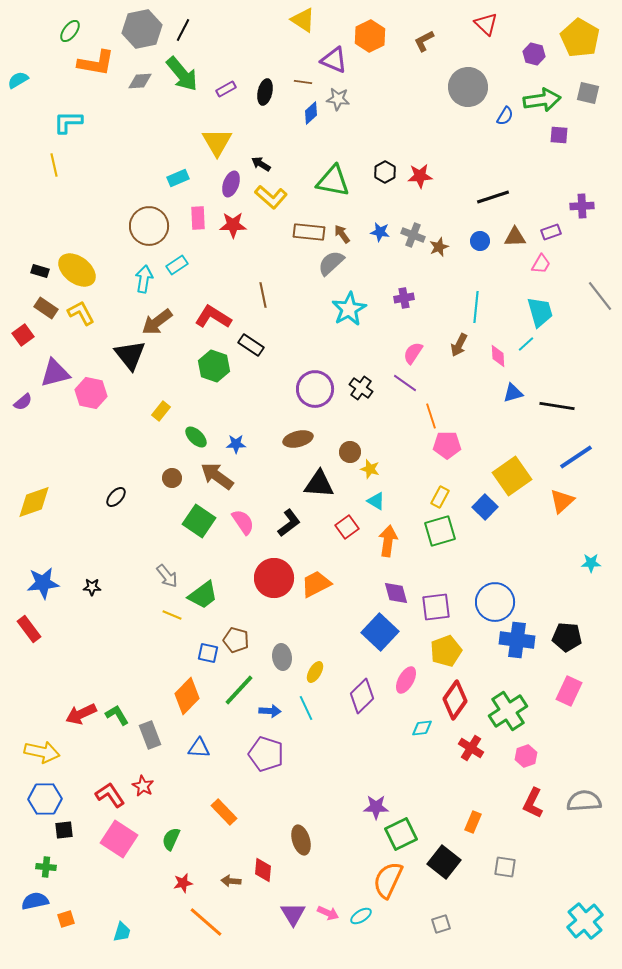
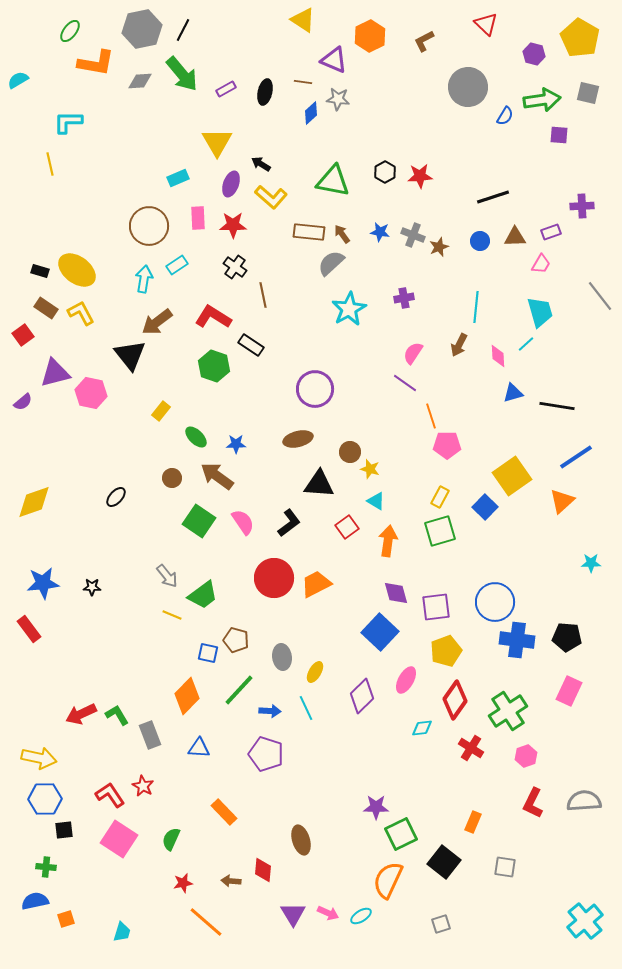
yellow line at (54, 165): moved 4 px left, 1 px up
black cross at (361, 388): moved 126 px left, 121 px up
yellow arrow at (42, 752): moved 3 px left, 6 px down
